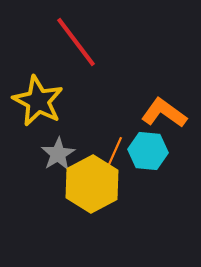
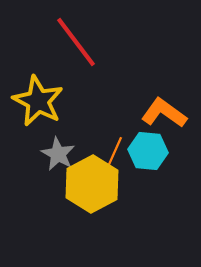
gray star: rotated 12 degrees counterclockwise
